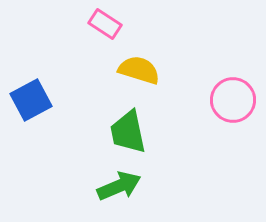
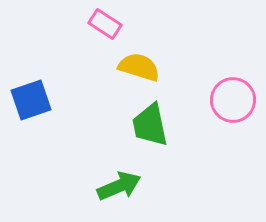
yellow semicircle: moved 3 px up
blue square: rotated 9 degrees clockwise
green trapezoid: moved 22 px right, 7 px up
